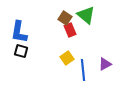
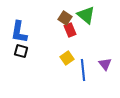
purple triangle: rotated 40 degrees counterclockwise
